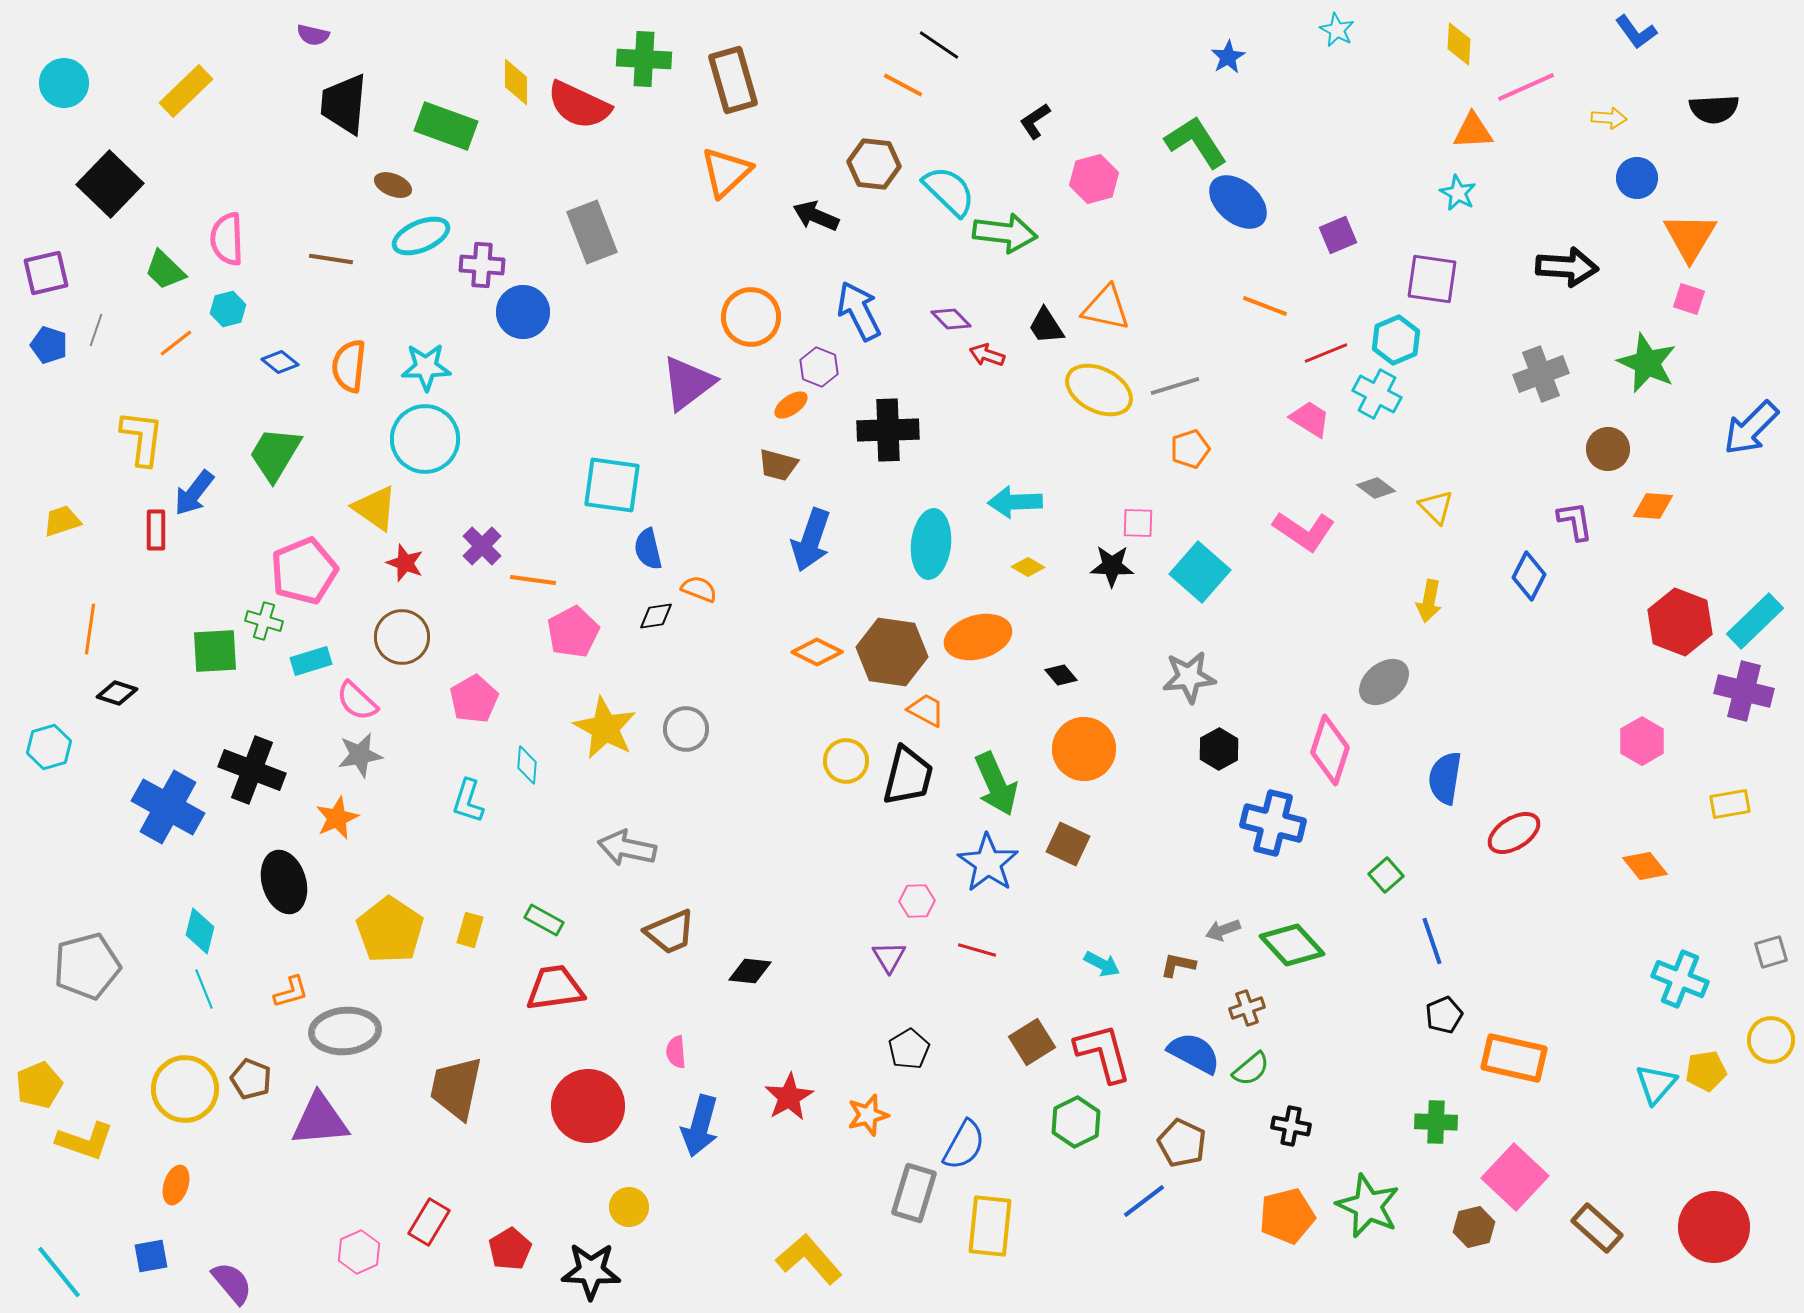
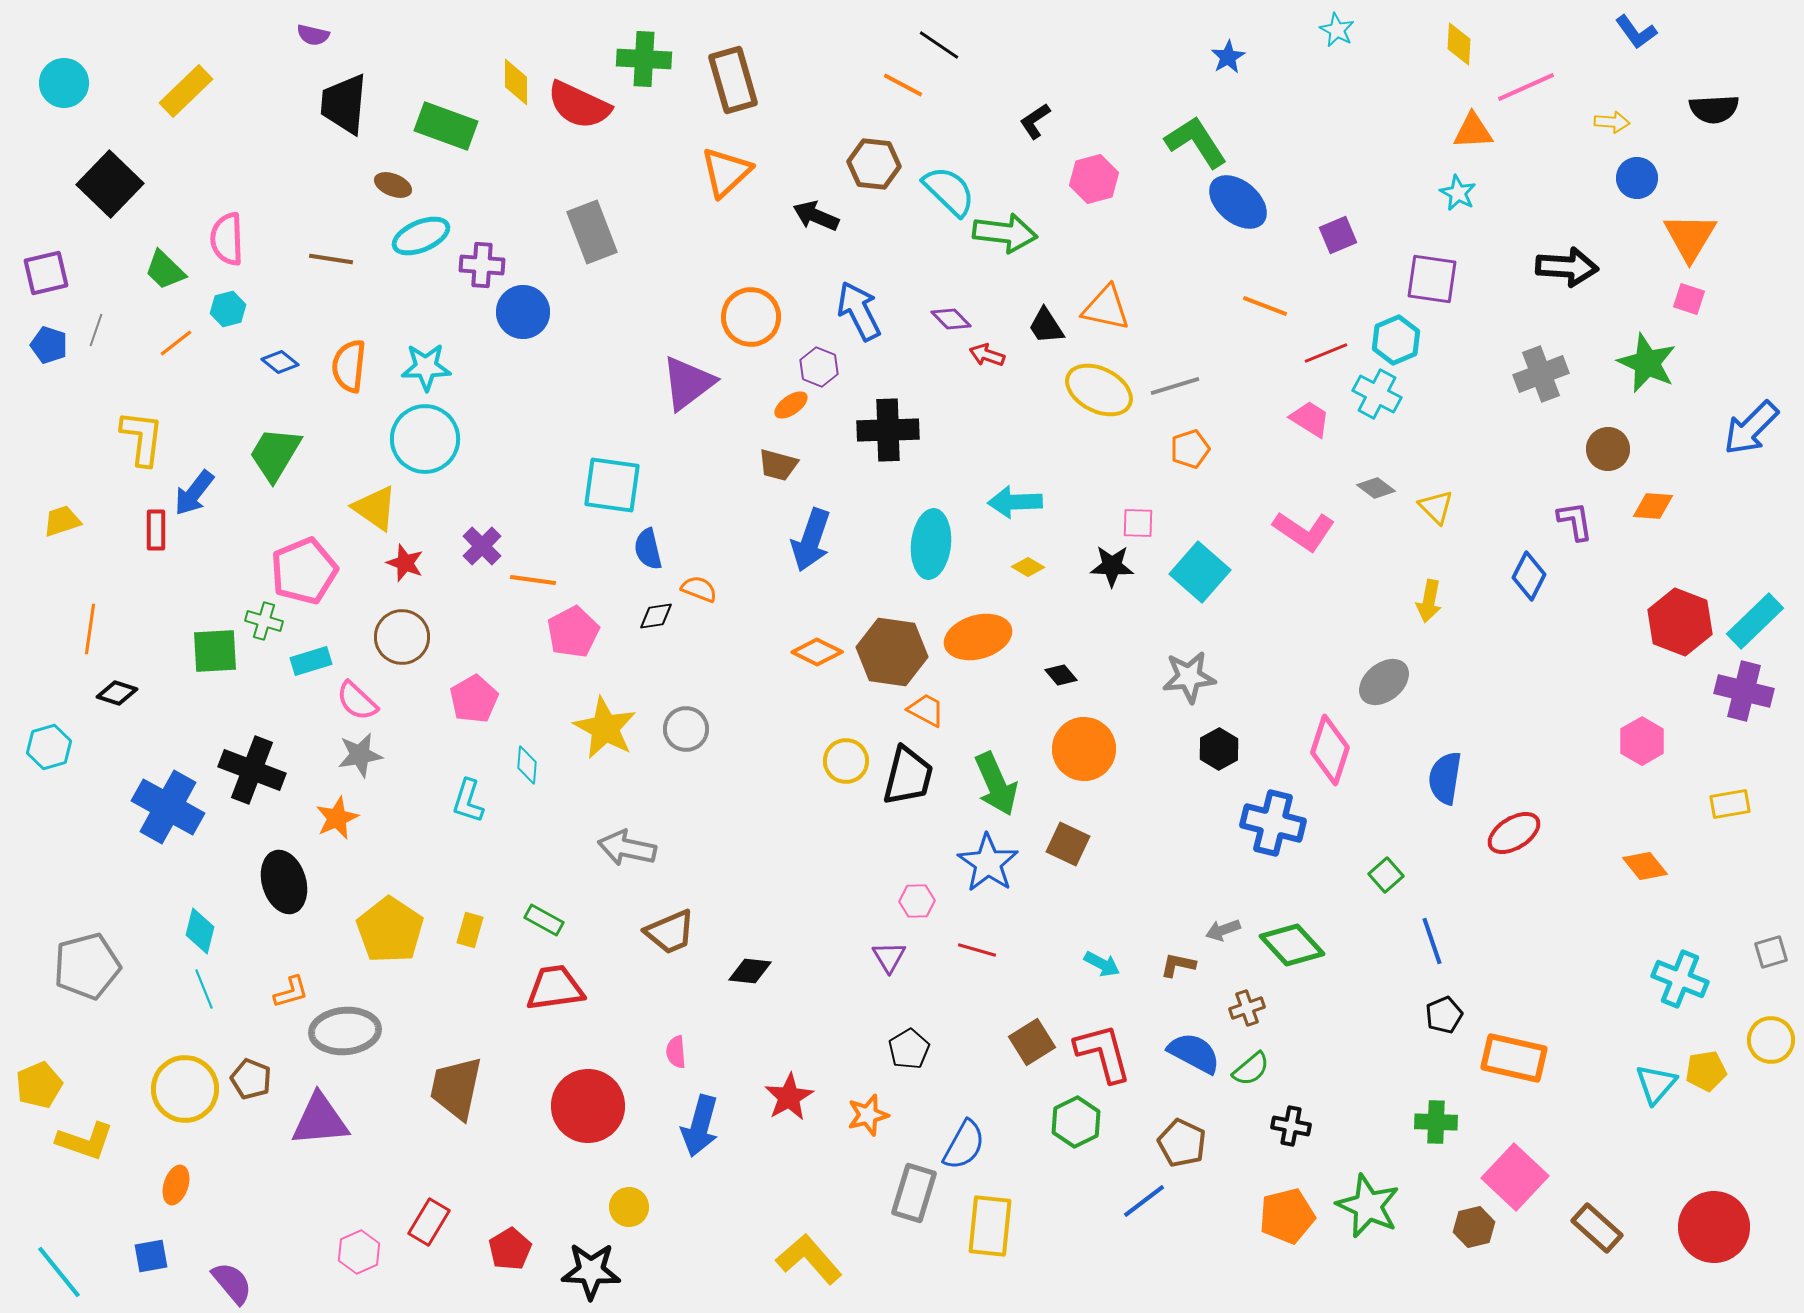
yellow arrow at (1609, 118): moved 3 px right, 4 px down
